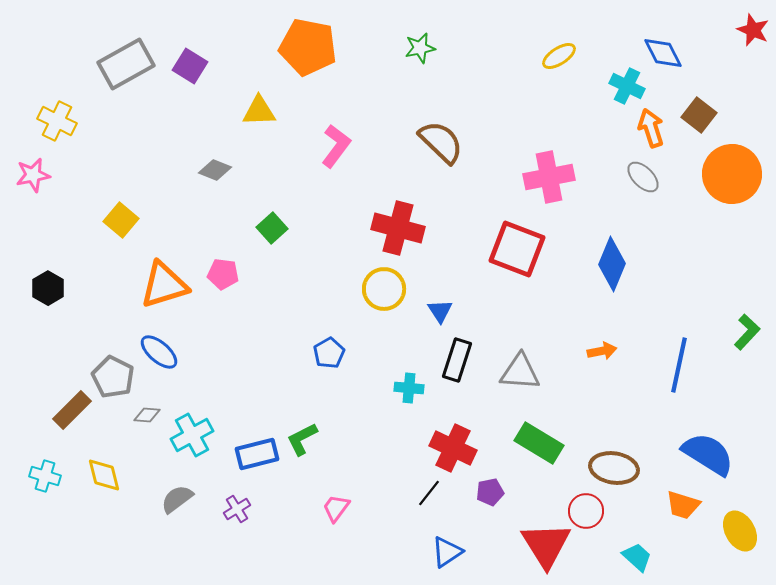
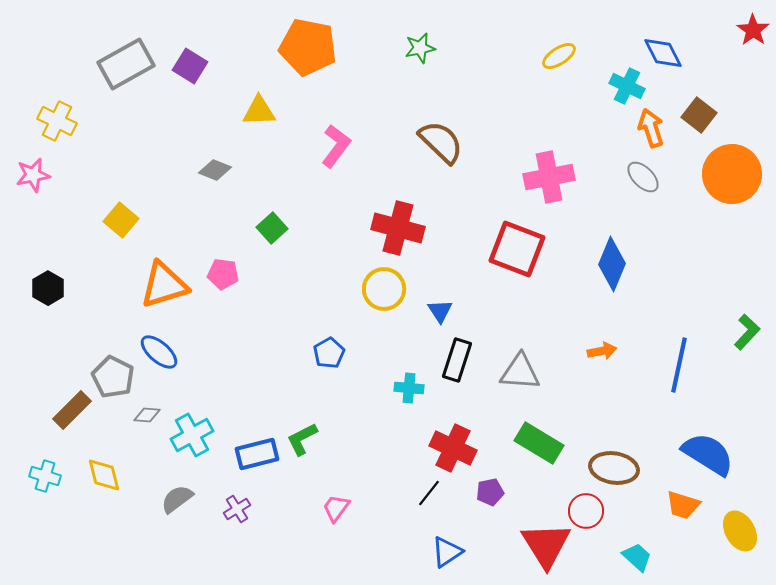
red star at (753, 30): rotated 12 degrees clockwise
